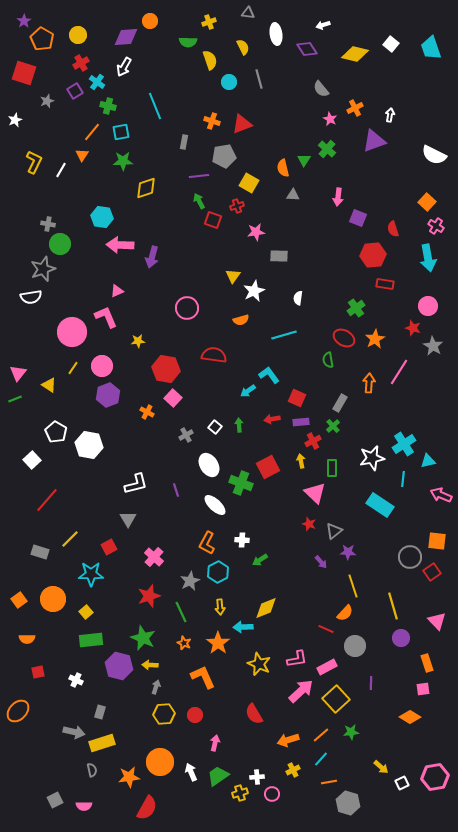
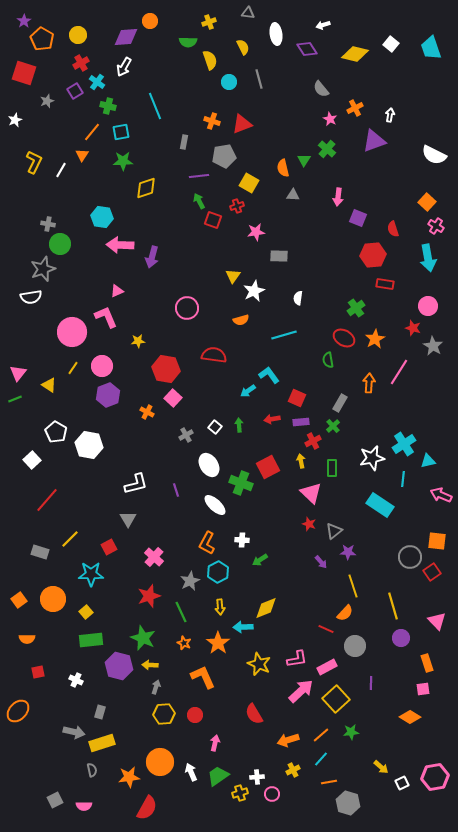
pink triangle at (315, 493): moved 4 px left
